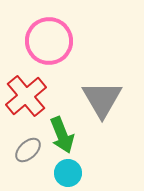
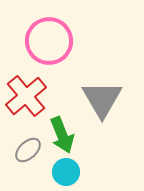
cyan circle: moved 2 px left, 1 px up
